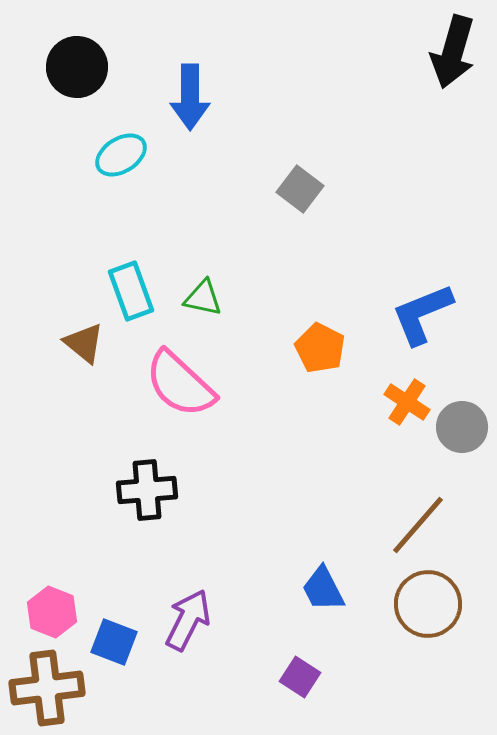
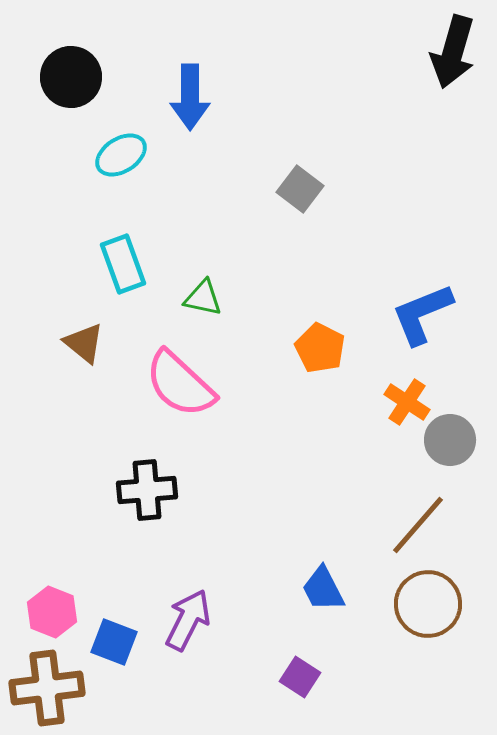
black circle: moved 6 px left, 10 px down
cyan rectangle: moved 8 px left, 27 px up
gray circle: moved 12 px left, 13 px down
